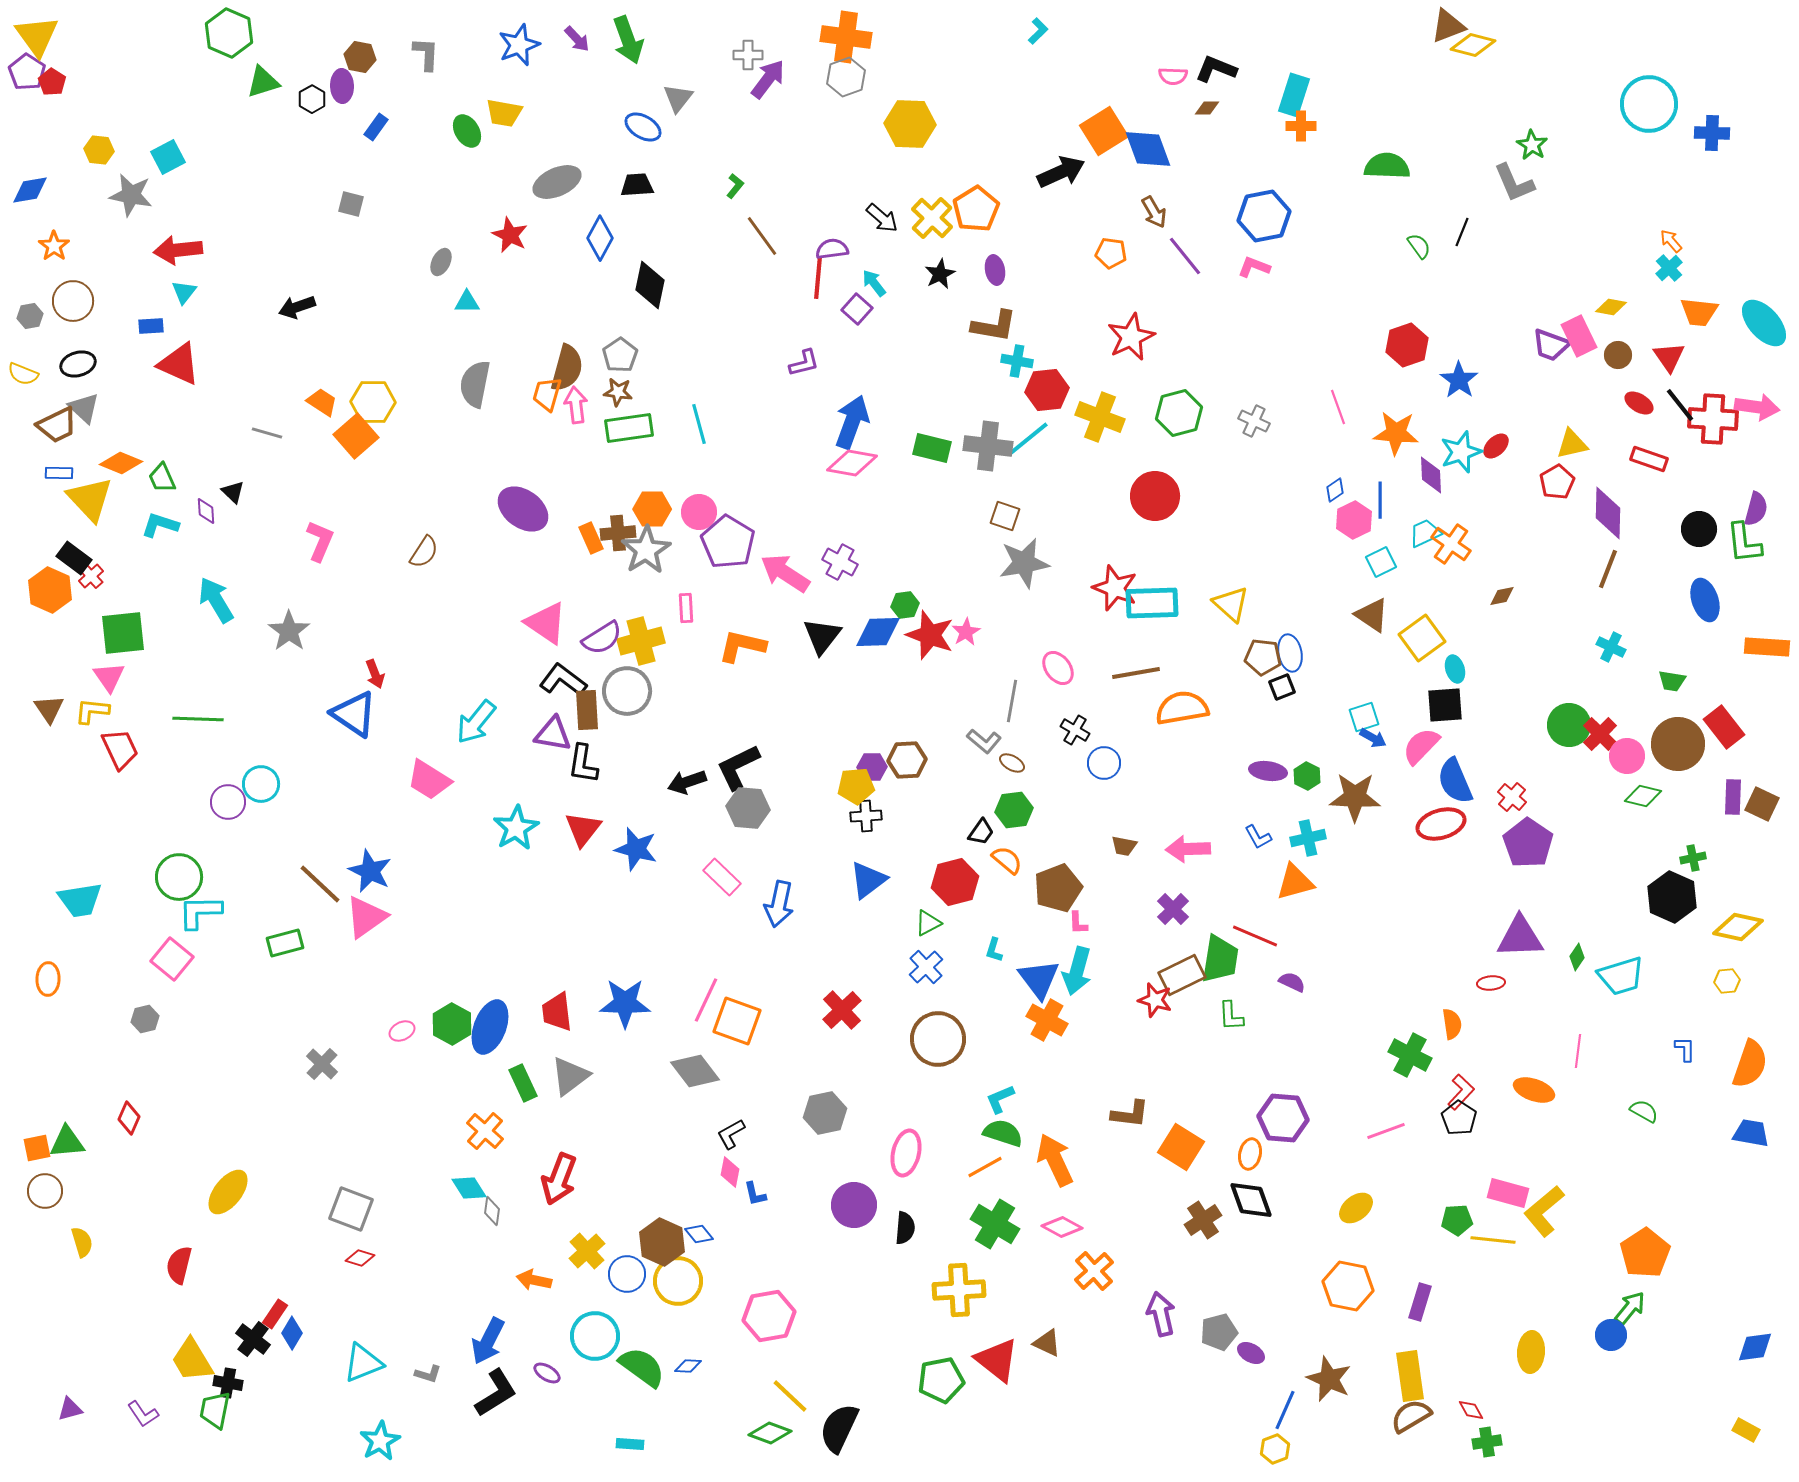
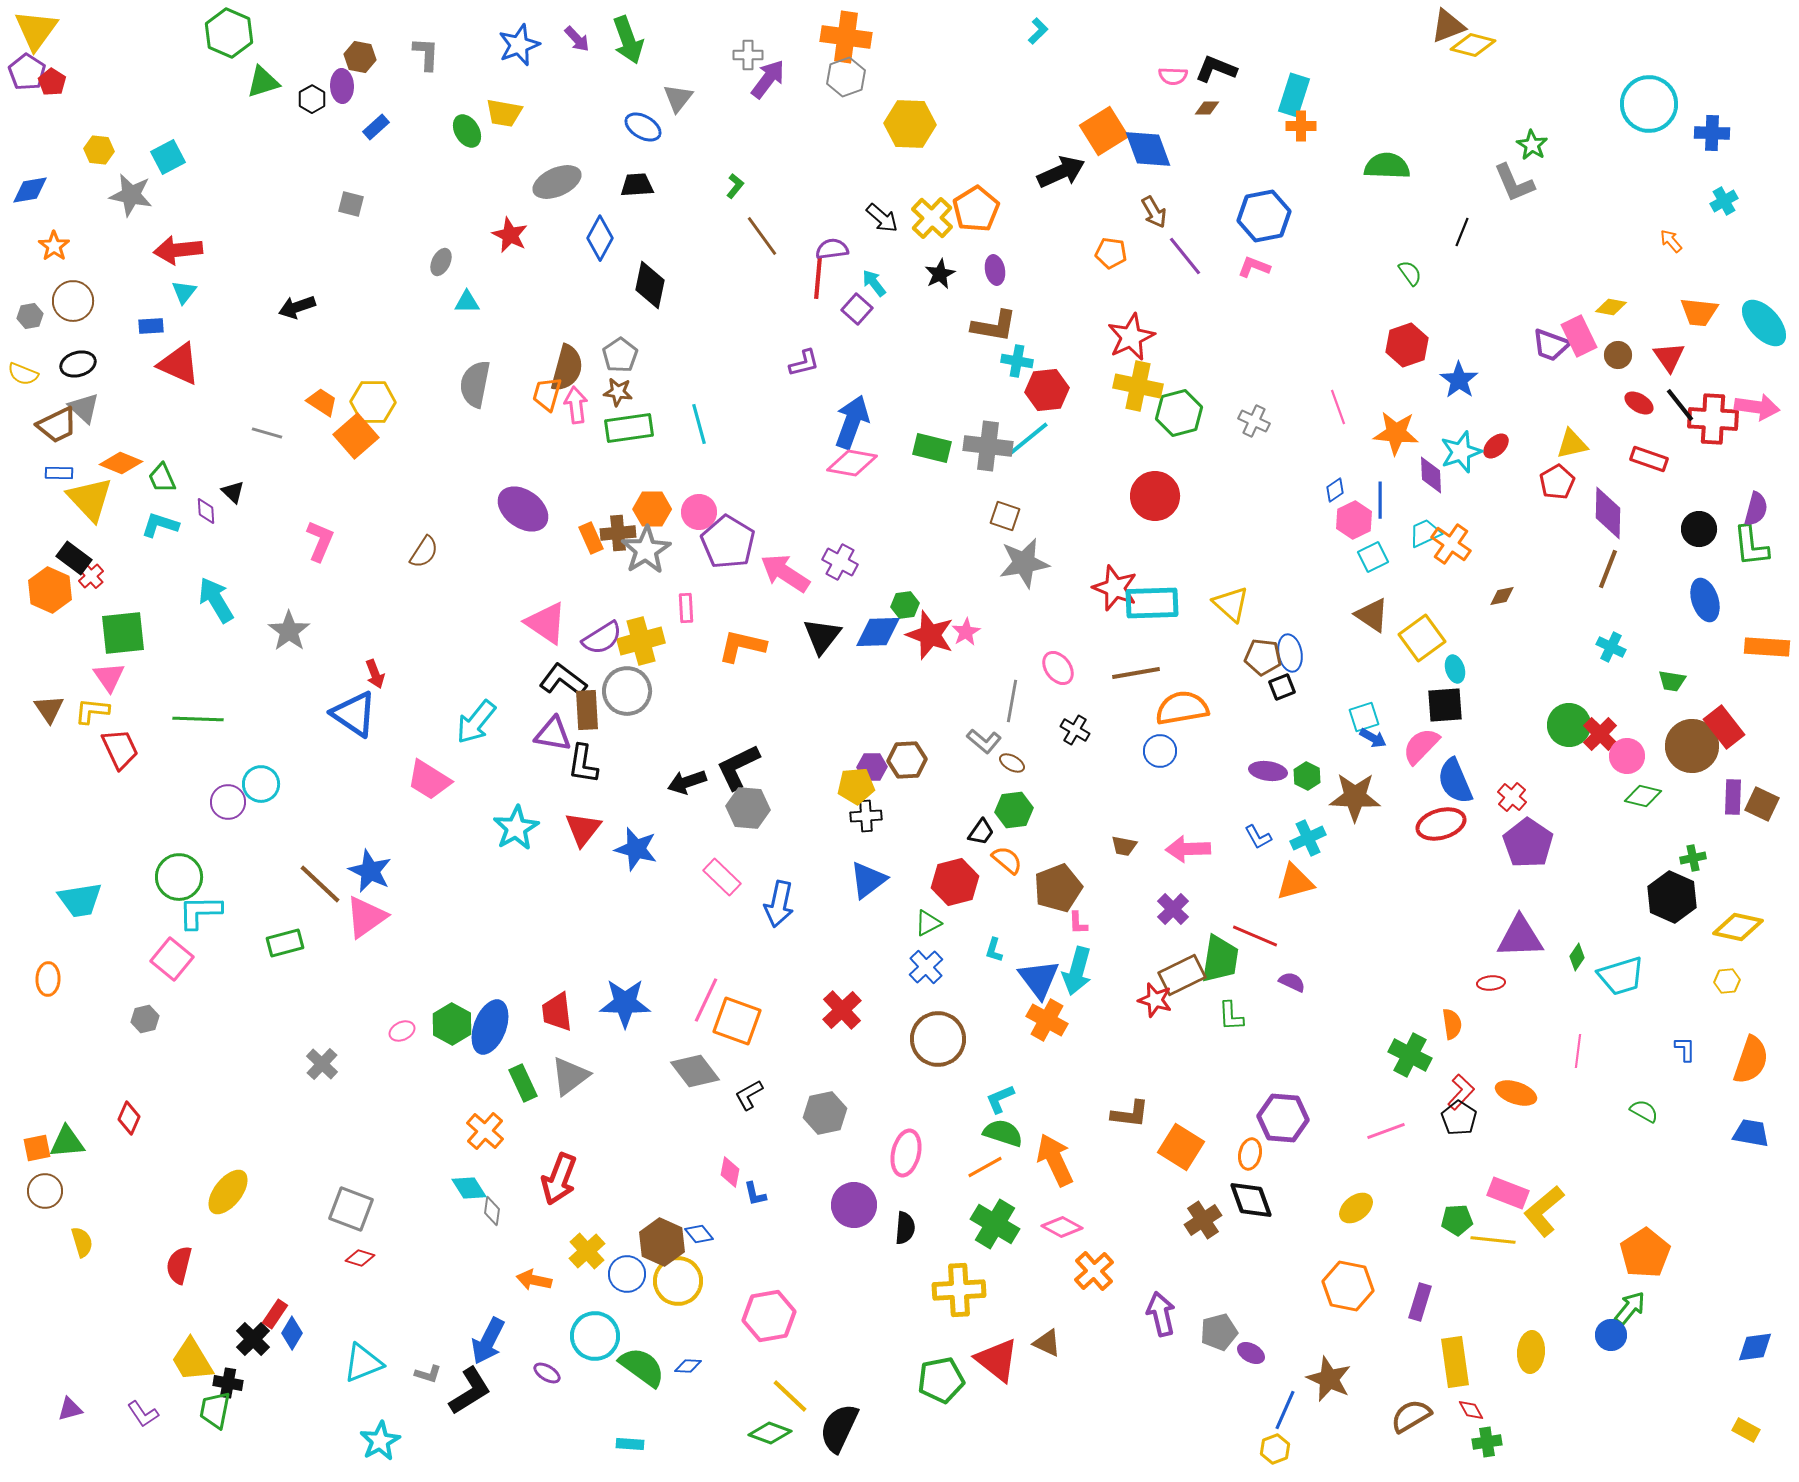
yellow triangle at (37, 36): moved 1 px left, 6 px up; rotated 12 degrees clockwise
blue rectangle at (376, 127): rotated 12 degrees clockwise
green semicircle at (1419, 246): moved 9 px left, 27 px down
cyan cross at (1669, 268): moved 55 px right, 67 px up; rotated 12 degrees clockwise
yellow cross at (1100, 417): moved 38 px right, 31 px up; rotated 9 degrees counterclockwise
green L-shape at (1744, 543): moved 7 px right, 3 px down
cyan square at (1381, 562): moved 8 px left, 5 px up
brown circle at (1678, 744): moved 14 px right, 2 px down
blue circle at (1104, 763): moved 56 px right, 12 px up
cyan cross at (1308, 838): rotated 12 degrees counterclockwise
orange semicircle at (1750, 1064): moved 1 px right, 4 px up
orange ellipse at (1534, 1090): moved 18 px left, 3 px down
black L-shape at (731, 1134): moved 18 px right, 39 px up
pink rectangle at (1508, 1193): rotated 6 degrees clockwise
black cross at (253, 1339): rotated 8 degrees clockwise
yellow rectangle at (1410, 1376): moved 45 px right, 14 px up
black L-shape at (496, 1393): moved 26 px left, 2 px up
